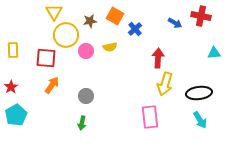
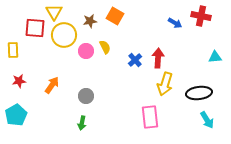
blue cross: moved 31 px down
yellow circle: moved 2 px left
yellow semicircle: moved 5 px left; rotated 104 degrees counterclockwise
cyan triangle: moved 1 px right, 4 px down
red square: moved 11 px left, 30 px up
red star: moved 8 px right, 6 px up; rotated 24 degrees clockwise
cyan arrow: moved 7 px right
